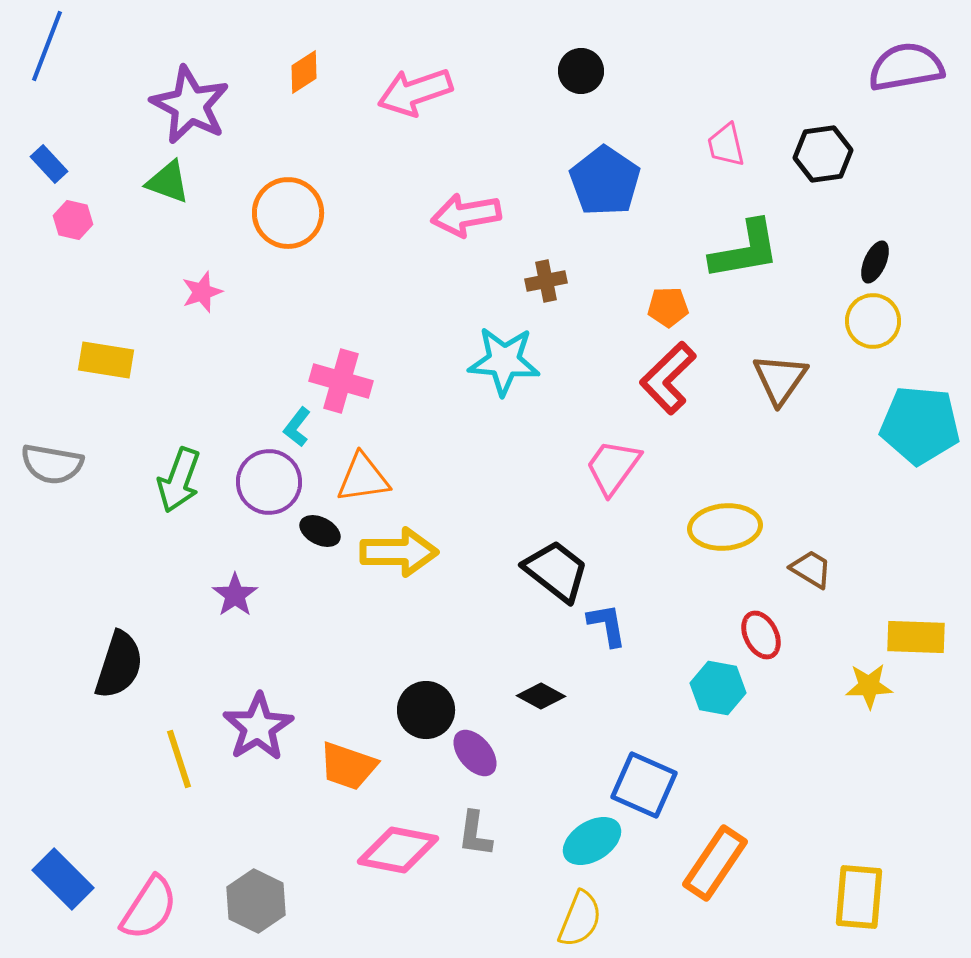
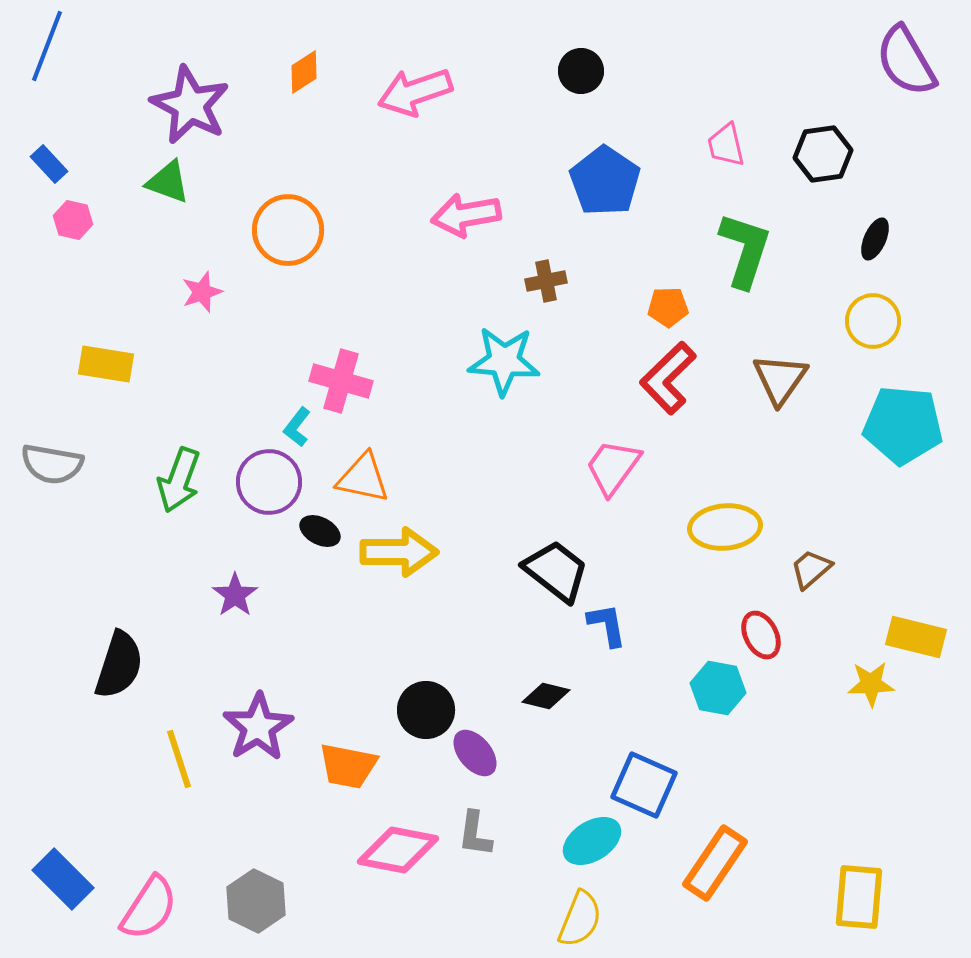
purple semicircle at (906, 67): moved 6 px up; rotated 110 degrees counterclockwise
orange circle at (288, 213): moved 17 px down
green L-shape at (745, 250): rotated 62 degrees counterclockwise
black ellipse at (875, 262): moved 23 px up
yellow rectangle at (106, 360): moved 4 px down
cyan pentagon at (920, 425): moved 17 px left
orange triangle at (363, 478): rotated 20 degrees clockwise
brown trapezoid at (811, 569): rotated 72 degrees counterclockwise
yellow rectangle at (916, 637): rotated 12 degrees clockwise
yellow star at (869, 686): moved 2 px right, 2 px up
black diamond at (541, 696): moved 5 px right; rotated 15 degrees counterclockwise
orange trapezoid at (348, 766): rotated 8 degrees counterclockwise
